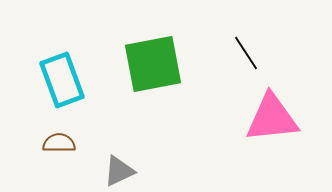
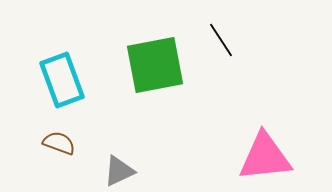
black line: moved 25 px left, 13 px up
green square: moved 2 px right, 1 px down
pink triangle: moved 7 px left, 39 px down
brown semicircle: rotated 20 degrees clockwise
